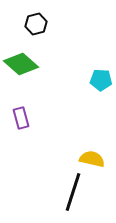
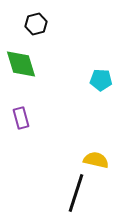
green diamond: rotated 32 degrees clockwise
yellow semicircle: moved 4 px right, 1 px down
black line: moved 3 px right, 1 px down
